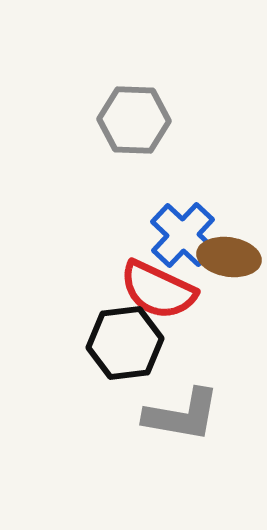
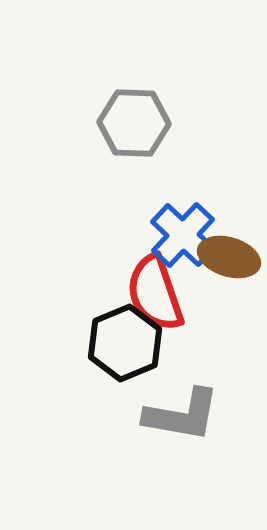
gray hexagon: moved 3 px down
brown ellipse: rotated 8 degrees clockwise
red semicircle: moved 3 px left, 3 px down; rotated 46 degrees clockwise
black hexagon: rotated 16 degrees counterclockwise
